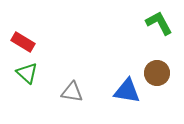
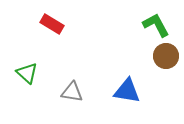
green L-shape: moved 3 px left, 2 px down
red rectangle: moved 29 px right, 18 px up
brown circle: moved 9 px right, 17 px up
